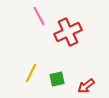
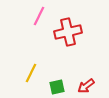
pink line: rotated 54 degrees clockwise
red cross: rotated 12 degrees clockwise
green square: moved 8 px down
